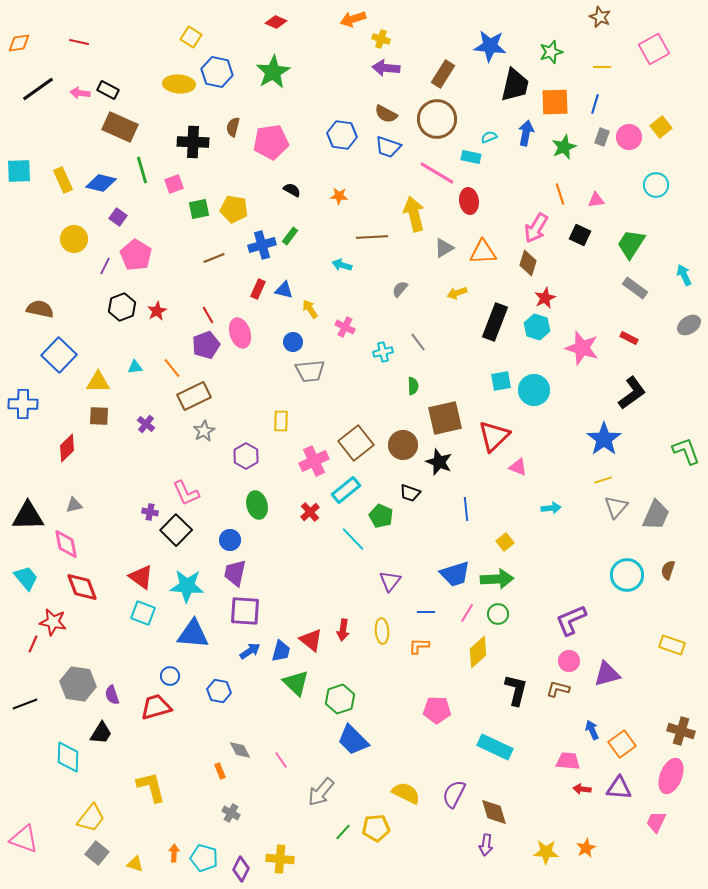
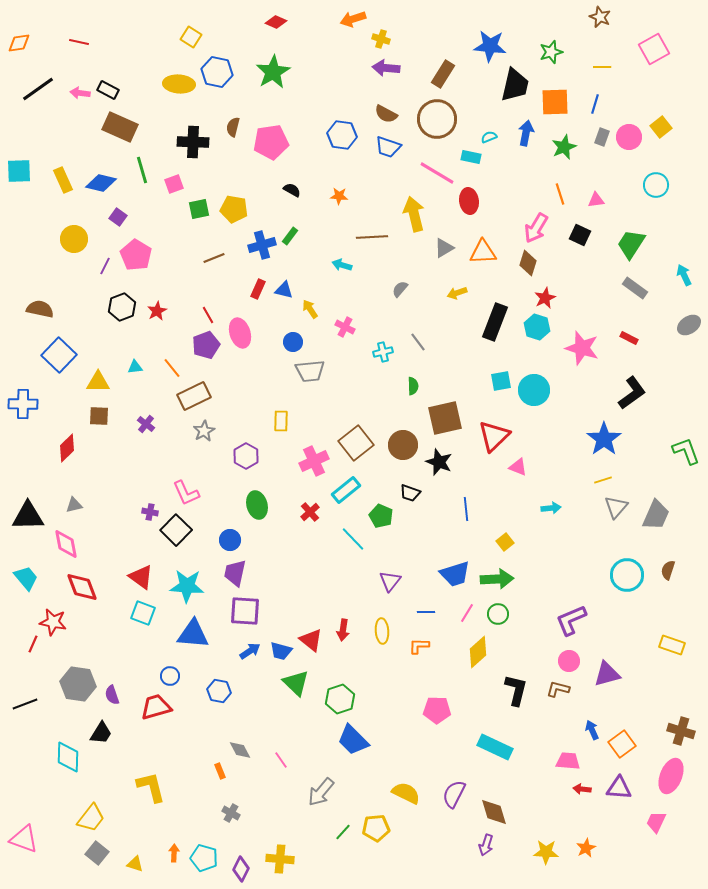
blue trapezoid at (281, 651): rotated 90 degrees clockwise
purple arrow at (486, 845): rotated 10 degrees clockwise
